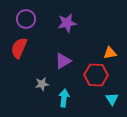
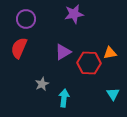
purple star: moved 7 px right, 9 px up
purple triangle: moved 9 px up
red hexagon: moved 7 px left, 12 px up
gray star: rotated 16 degrees counterclockwise
cyan triangle: moved 1 px right, 5 px up
